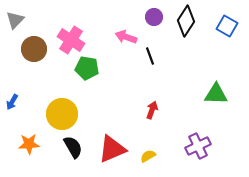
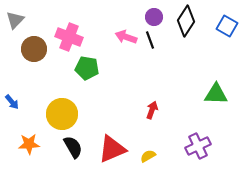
pink cross: moved 2 px left, 3 px up; rotated 12 degrees counterclockwise
black line: moved 16 px up
blue arrow: rotated 70 degrees counterclockwise
